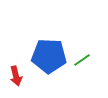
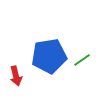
blue pentagon: rotated 12 degrees counterclockwise
